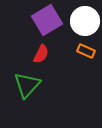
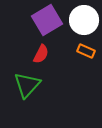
white circle: moved 1 px left, 1 px up
